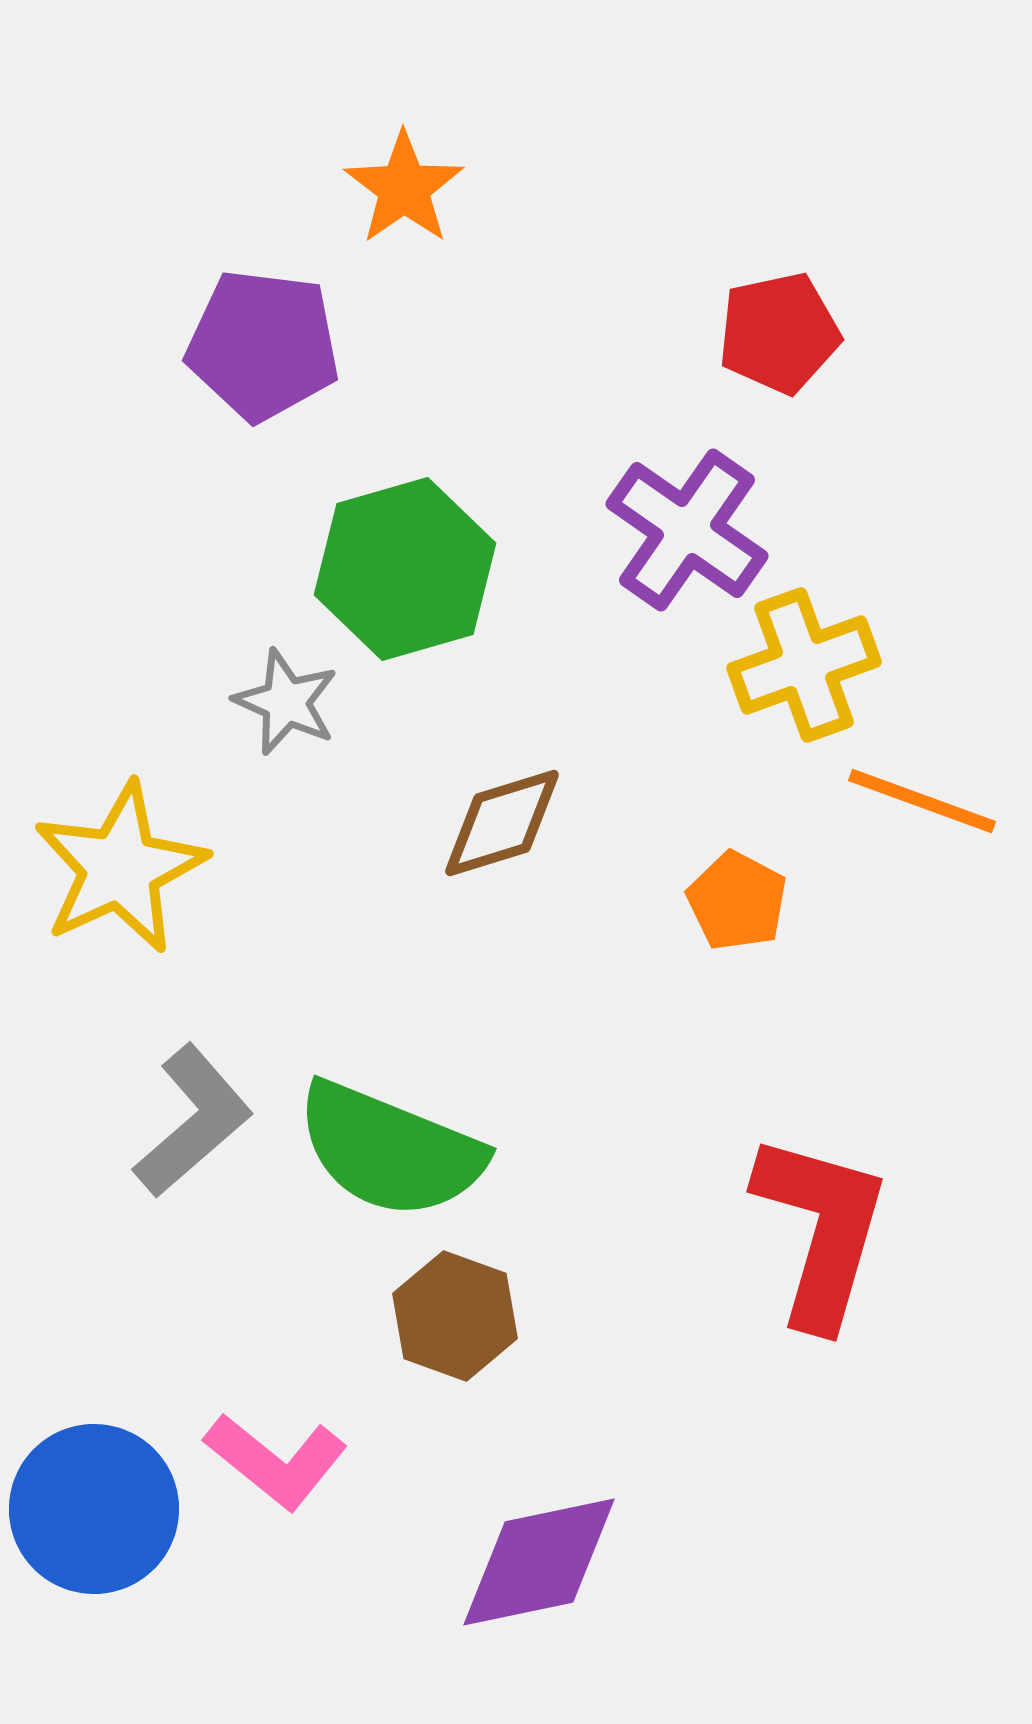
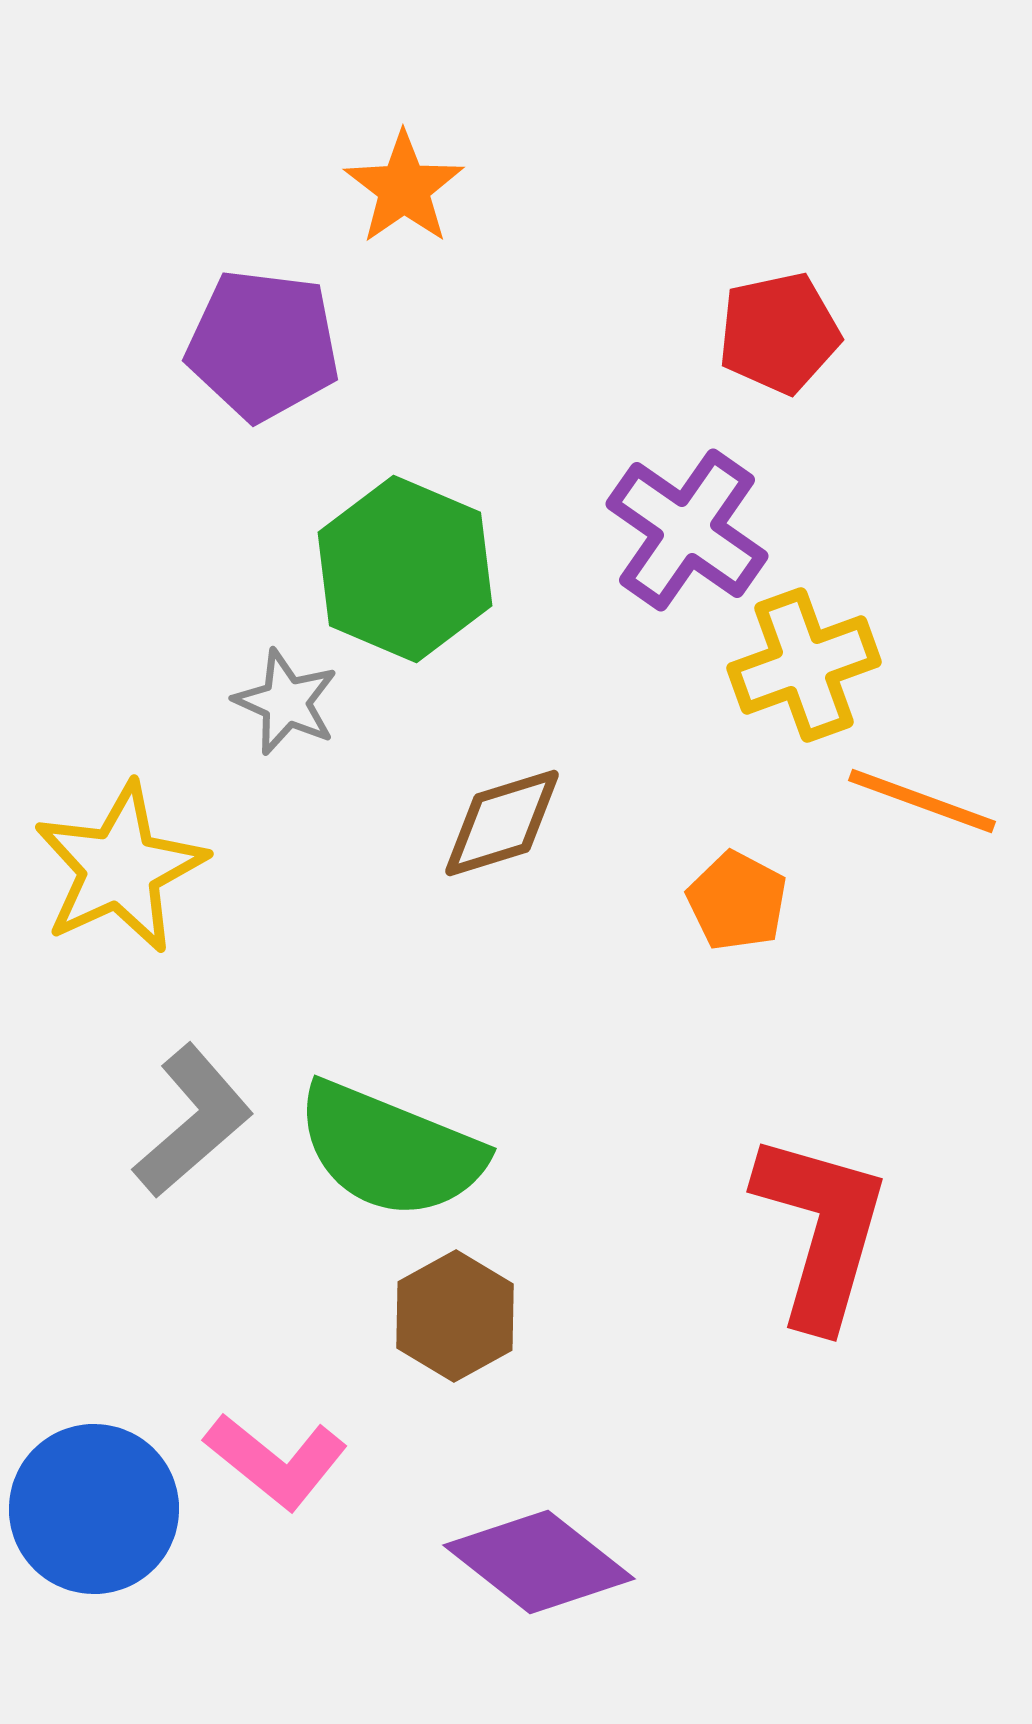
green hexagon: rotated 21 degrees counterclockwise
brown hexagon: rotated 11 degrees clockwise
purple diamond: rotated 50 degrees clockwise
